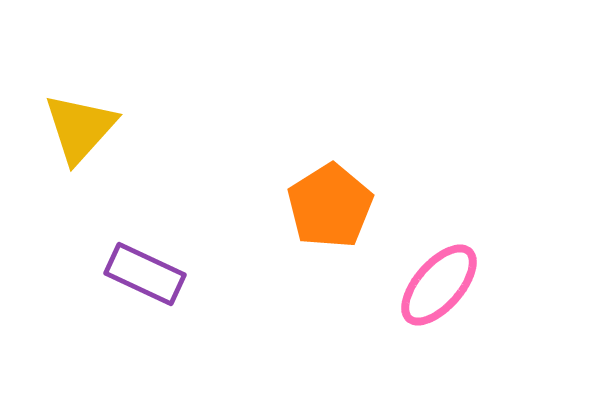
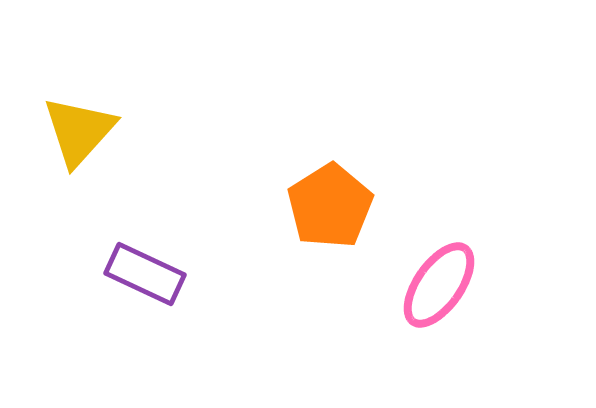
yellow triangle: moved 1 px left, 3 px down
pink ellipse: rotated 6 degrees counterclockwise
